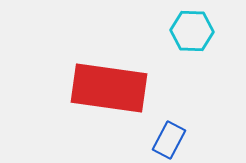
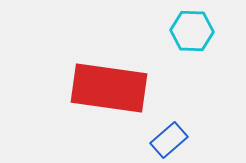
blue rectangle: rotated 21 degrees clockwise
